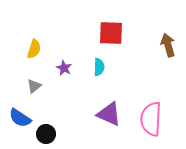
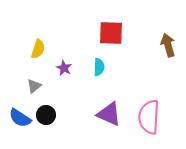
yellow semicircle: moved 4 px right
pink semicircle: moved 2 px left, 2 px up
black circle: moved 19 px up
